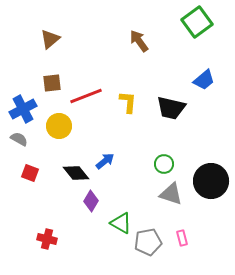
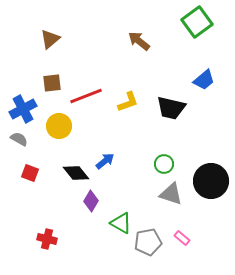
brown arrow: rotated 15 degrees counterclockwise
yellow L-shape: rotated 65 degrees clockwise
pink rectangle: rotated 35 degrees counterclockwise
